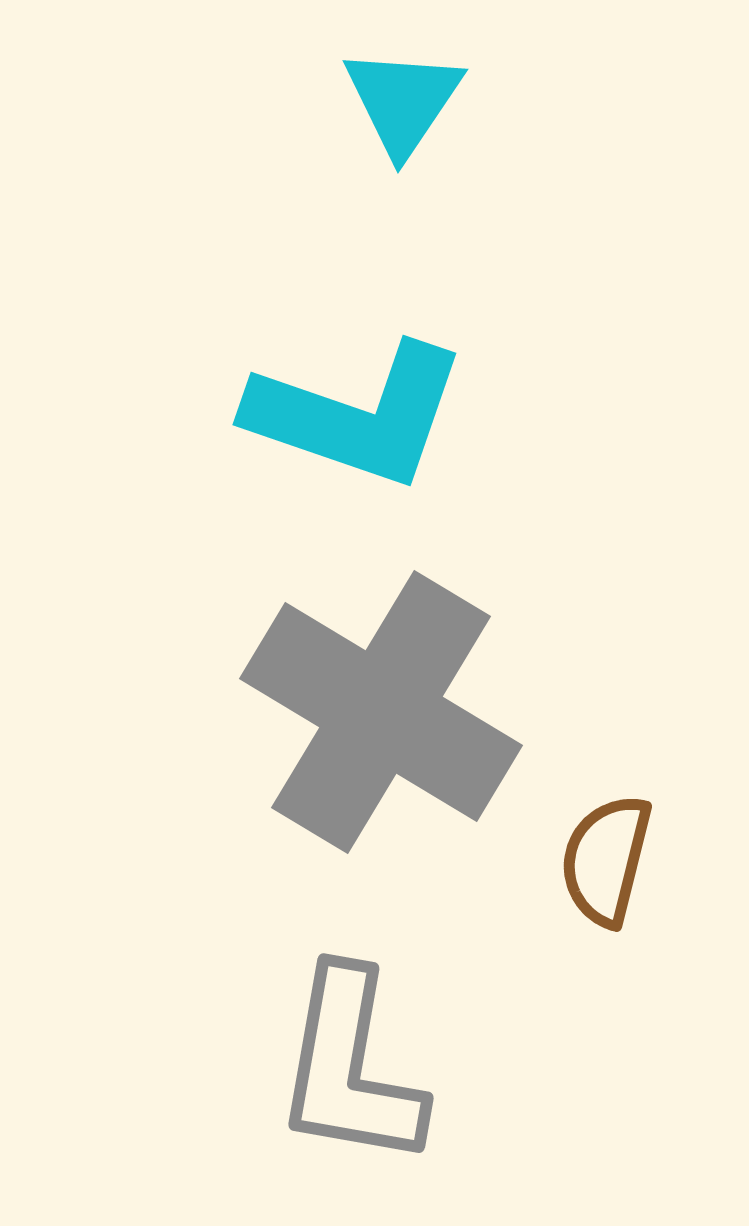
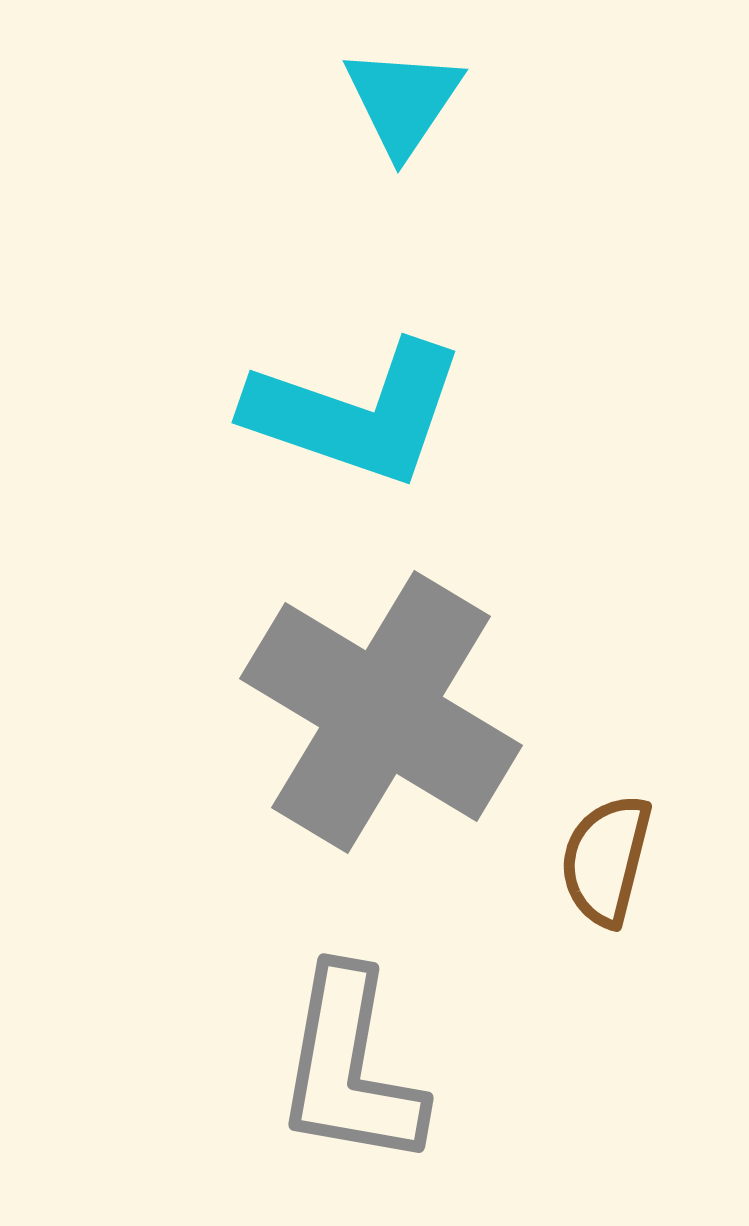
cyan L-shape: moved 1 px left, 2 px up
